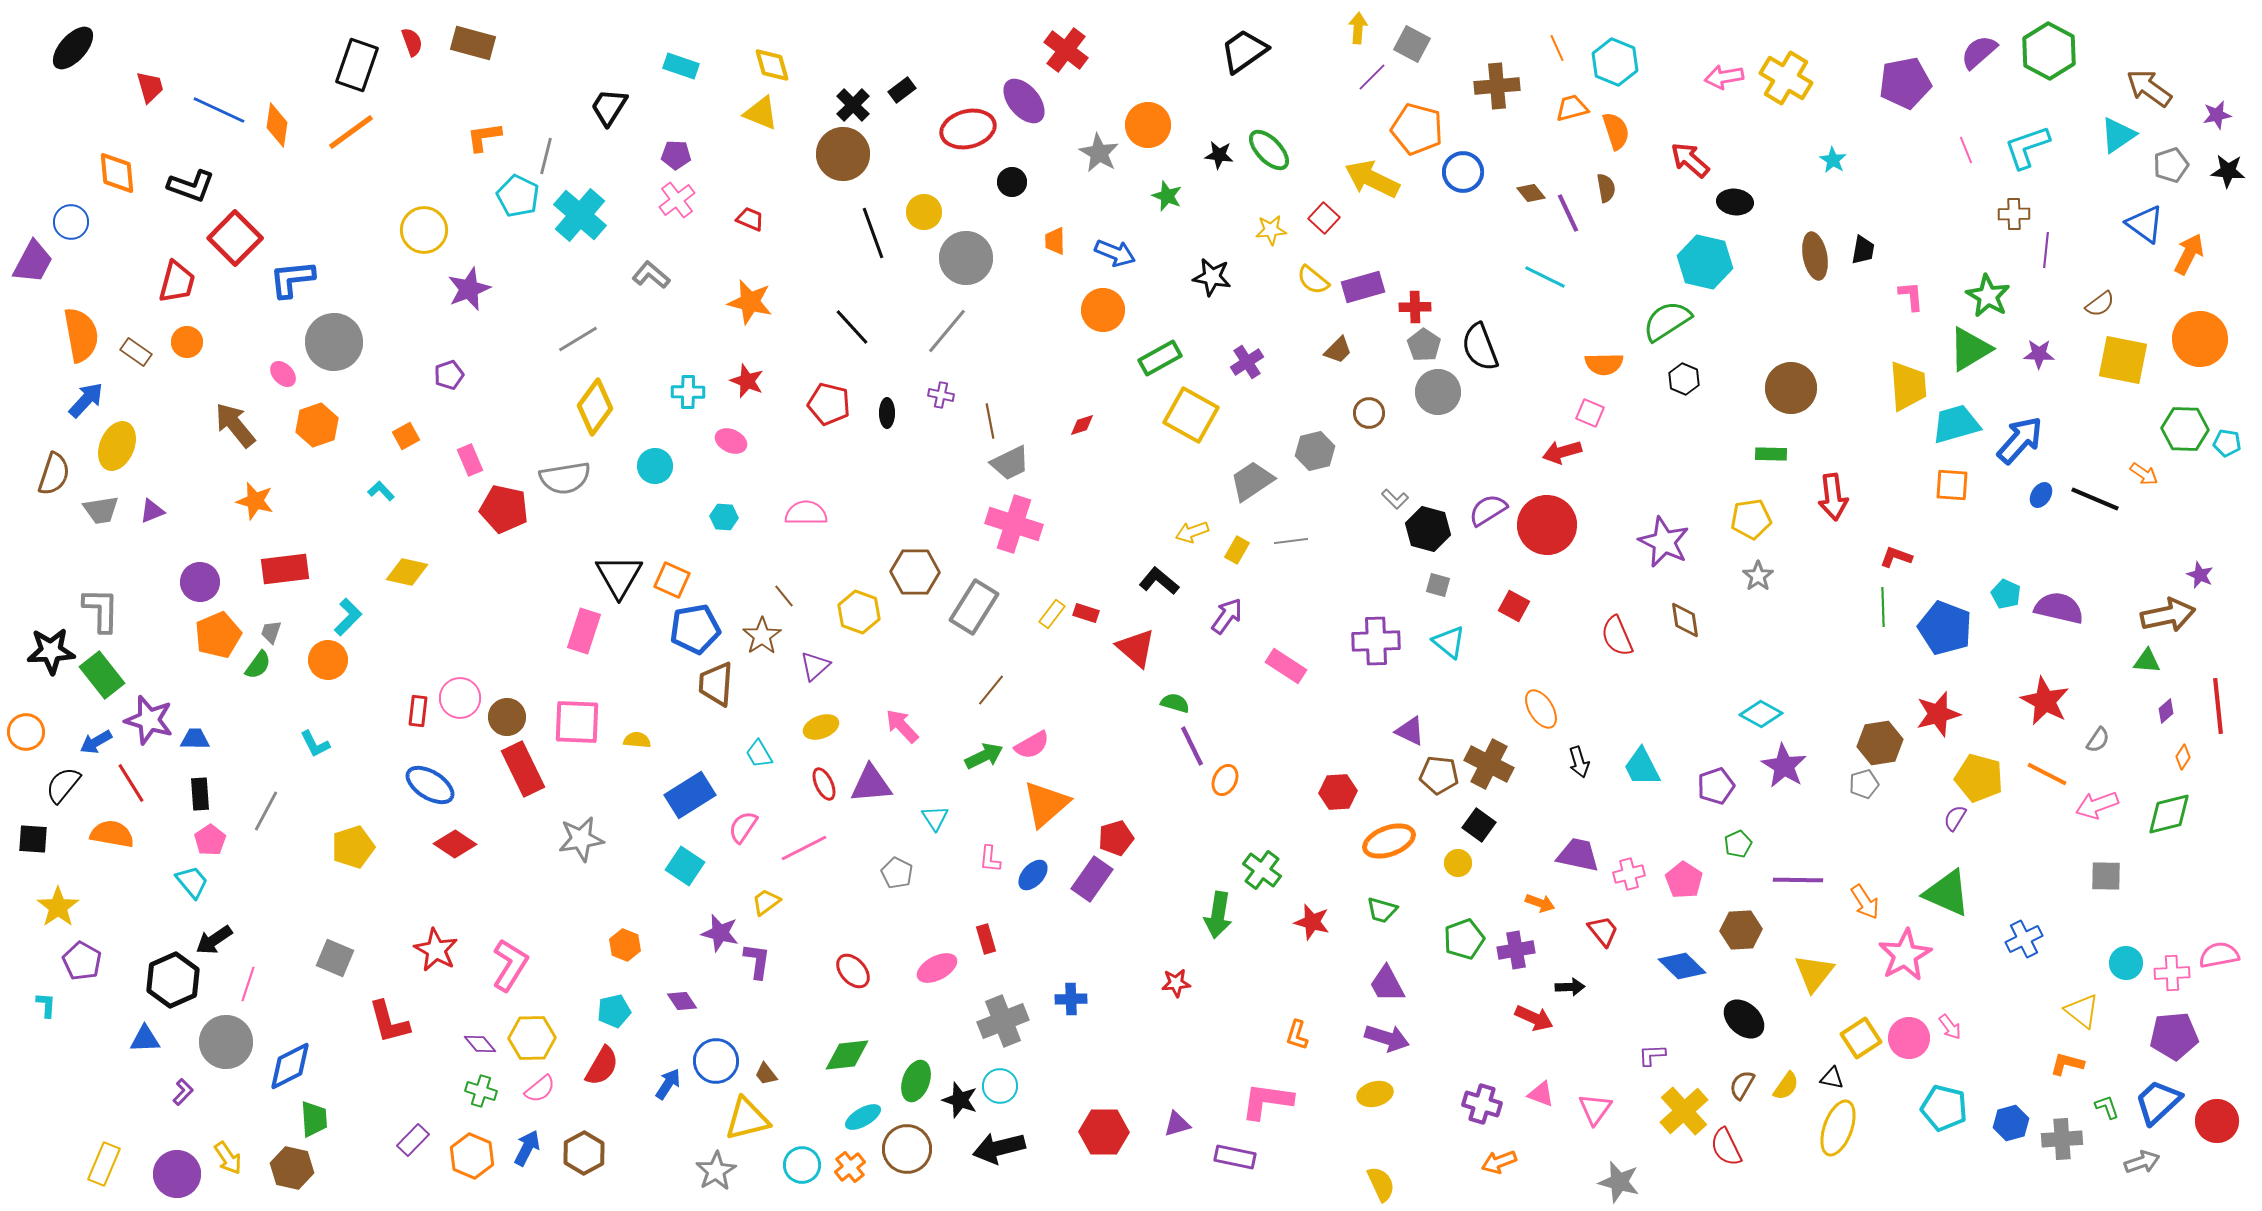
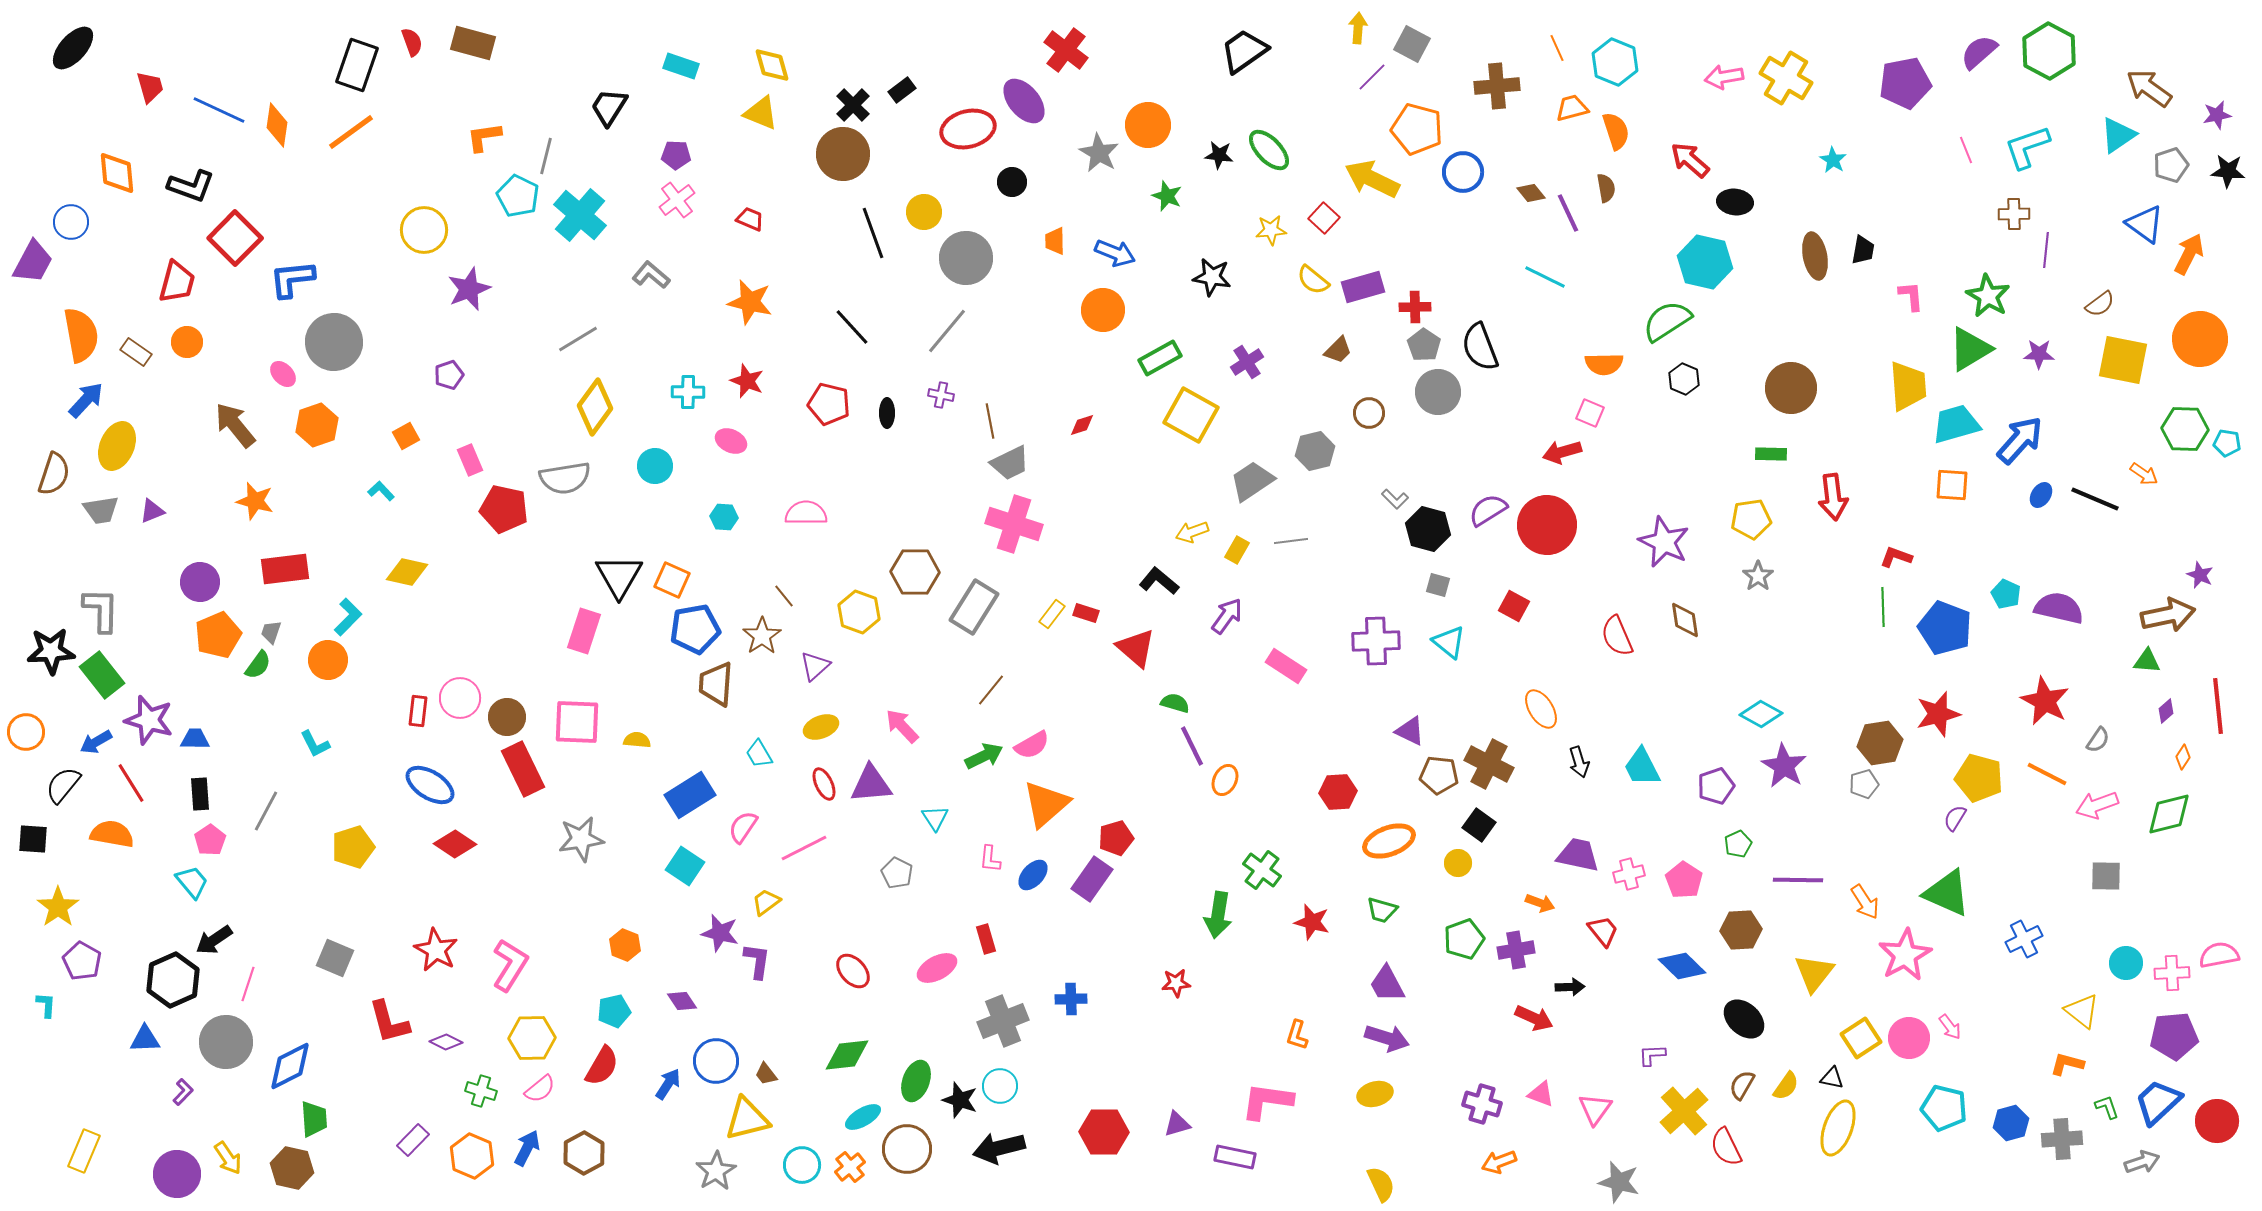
purple diamond at (480, 1044): moved 34 px left, 2 px up; rotated 24 degrees counterclockwise
yellow rectangle at (104, 1164): moved 20 px left, 13 px up
